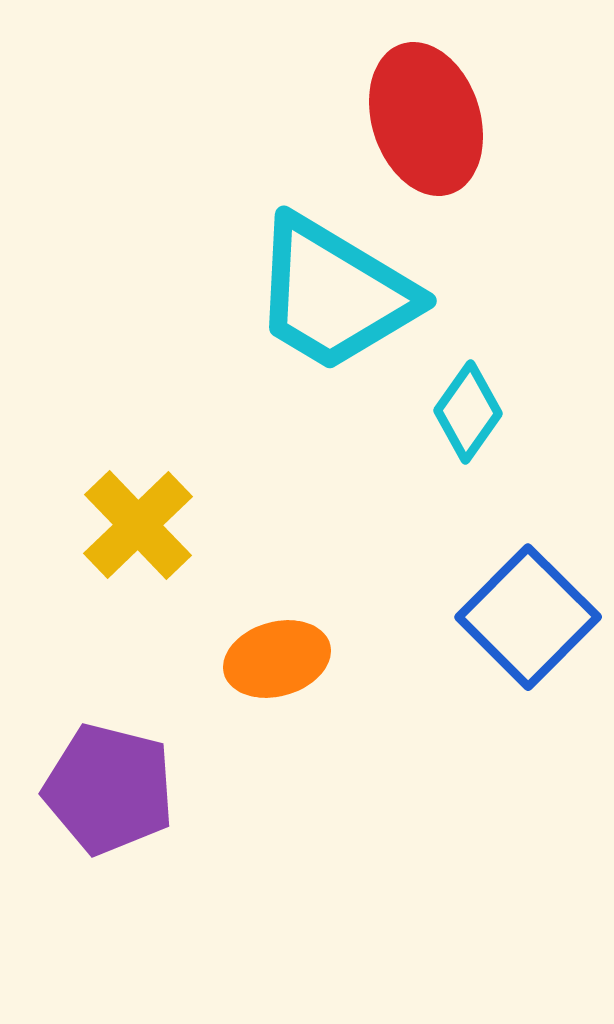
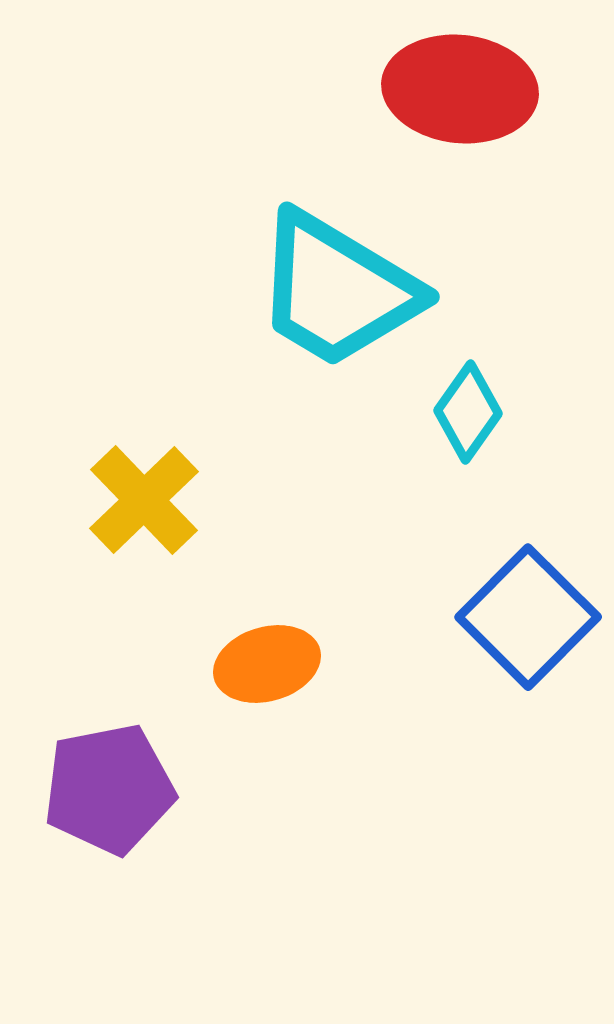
red ellipse: moved 34 px right, 30 px up; rotated 66 degrees counterclockwise
cyan trapezoid: moved 3 px right, 4 px up
yellow cross: moved 6 px right, 25 px up
orange ellipse: moved 10 px left, 5 px down
purple pentagon: rotated 25 degrees counterclockwise
